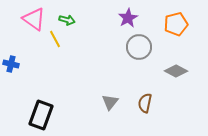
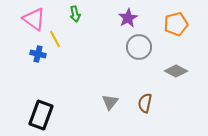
green arrow: moved 8 px right, 6 px up; rotated 63 degrees clockwise
blue cross: moved 27 px right, 10 px up
